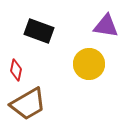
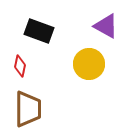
purple triangle: rotated 20 degrees clockwise
red diamond: moved 4 px right, 4 px up
brown trapezoid: moved 5 px down; rotated 60 degrees counterclockwise
